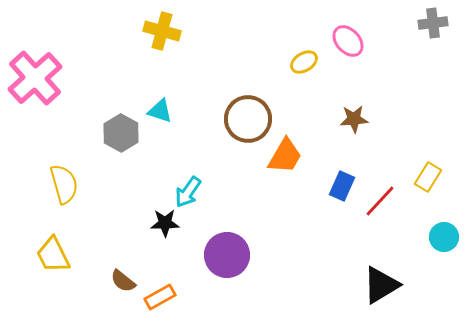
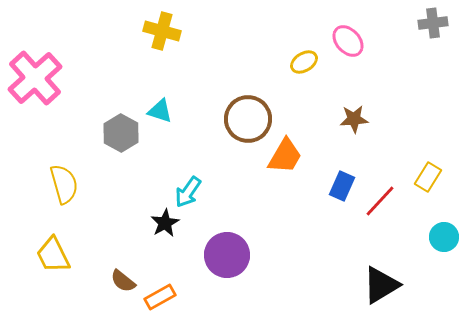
black star: rotated 28 degrees counterclockwise
